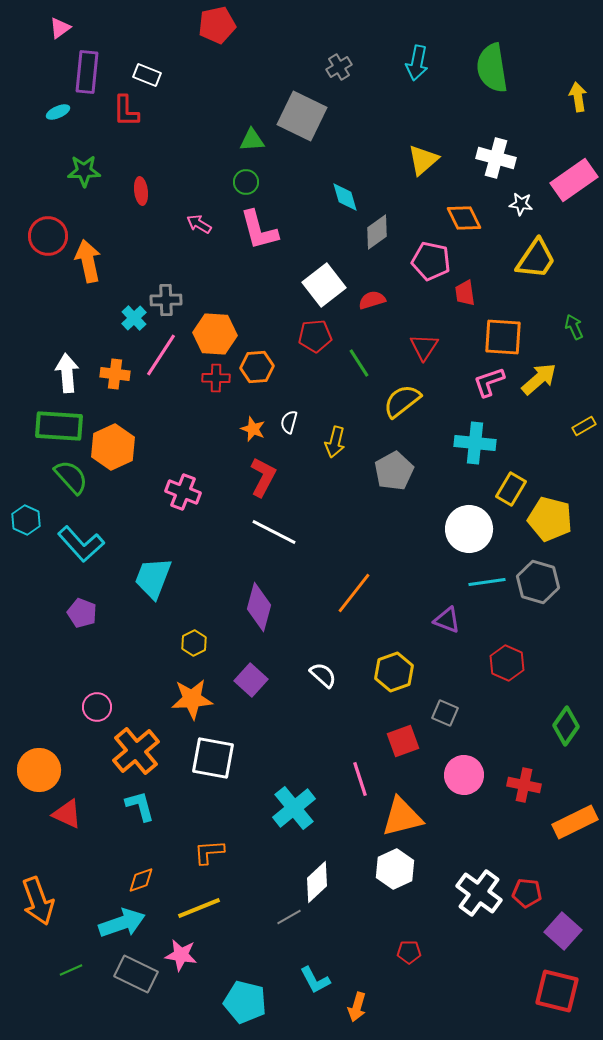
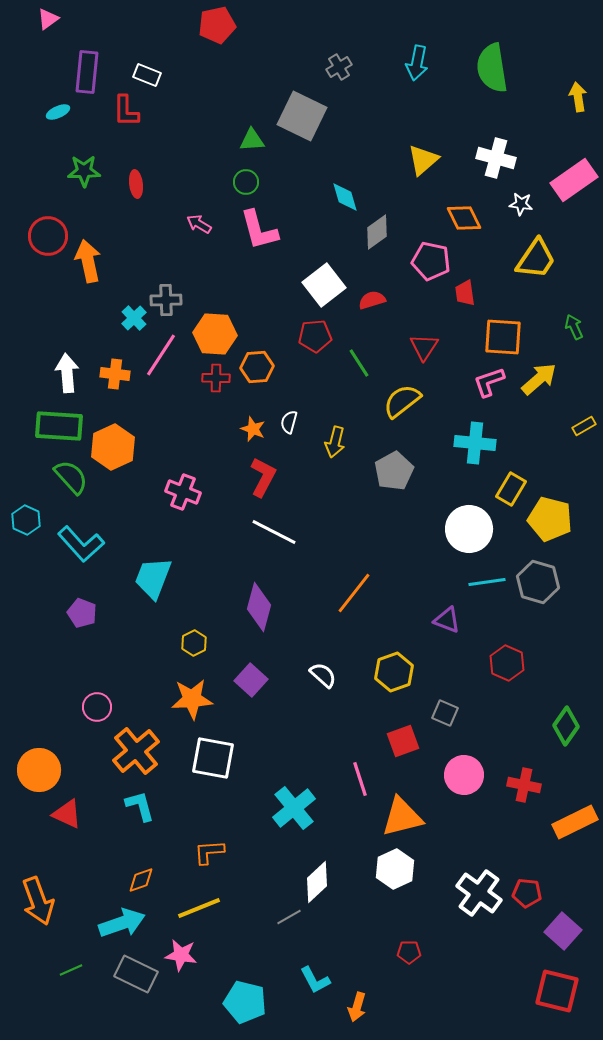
pink triangle at (60, 28): moved 12 px left, 9 px up
red ellipse at (141, 191): moved 5 px left, 7 px up
